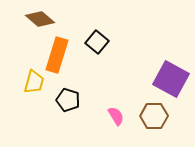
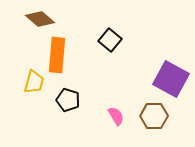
black square: moved 13 px right, 2 px up
orange rectangle: rotated 12 degrees counterclockwise
